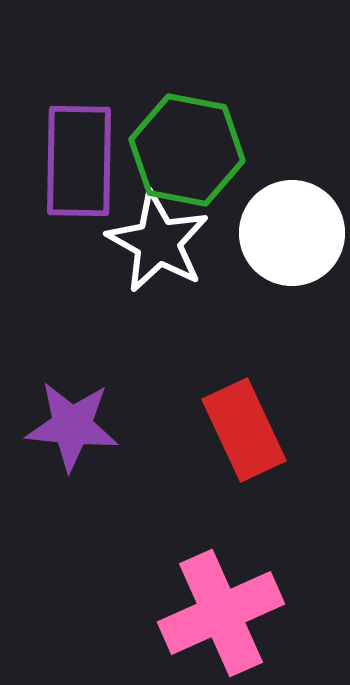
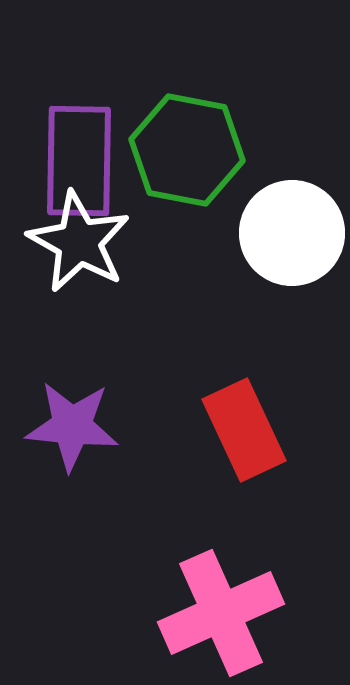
white star: moved 79 px left
